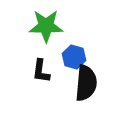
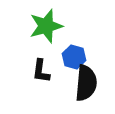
green star: rotated 16 degrees counterclockwise
